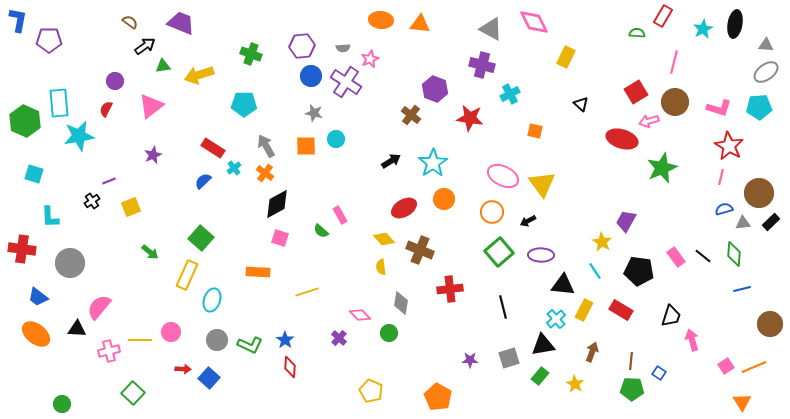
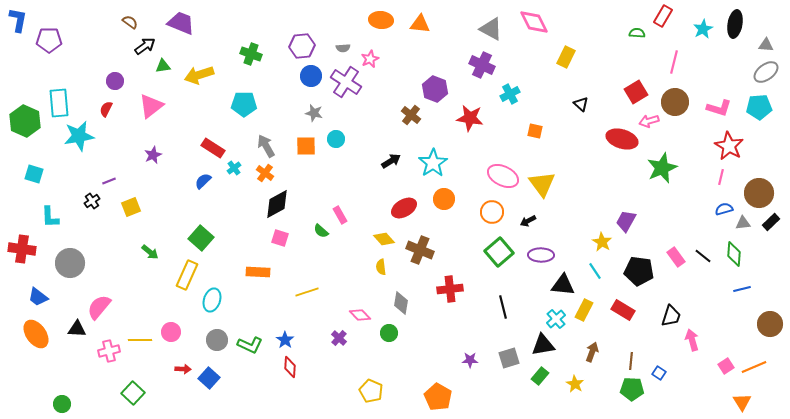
purple cross at (482, 65): rotated 10 degrees clockwise
red rectangle at (621, 310): moved 2 px right
orange ellipse at (36, 334): rotated 16 degrees clockwise
